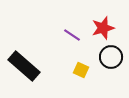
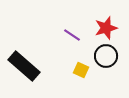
red star: moved 3 px right
black circle: moved 5 px left, 1 px up
